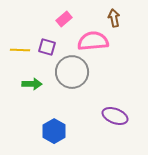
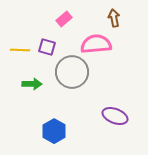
pink semicircle: moved 3 px right, 3 px down
